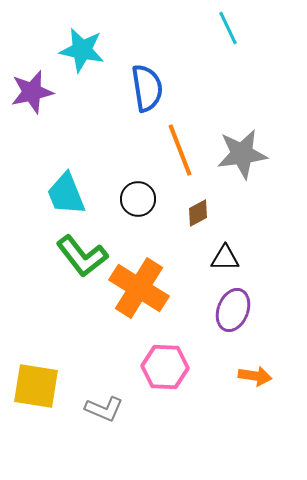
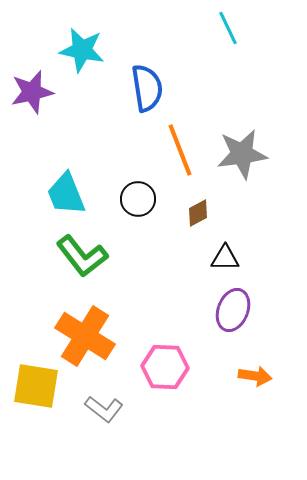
orange cross: moved 54 px left, 48 px down
gray L-shape: rotated 15 degrees clockwise
